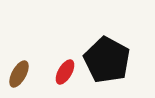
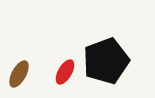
black pentagon: moved 1 px left, 1 px down; rotated 24 degrees clockwise
